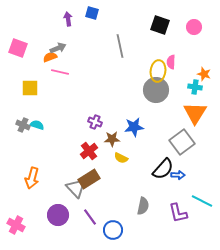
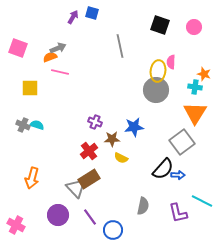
purple arrow: moved 5 px right, 2 px up; rotated 40 degrees clockwise
